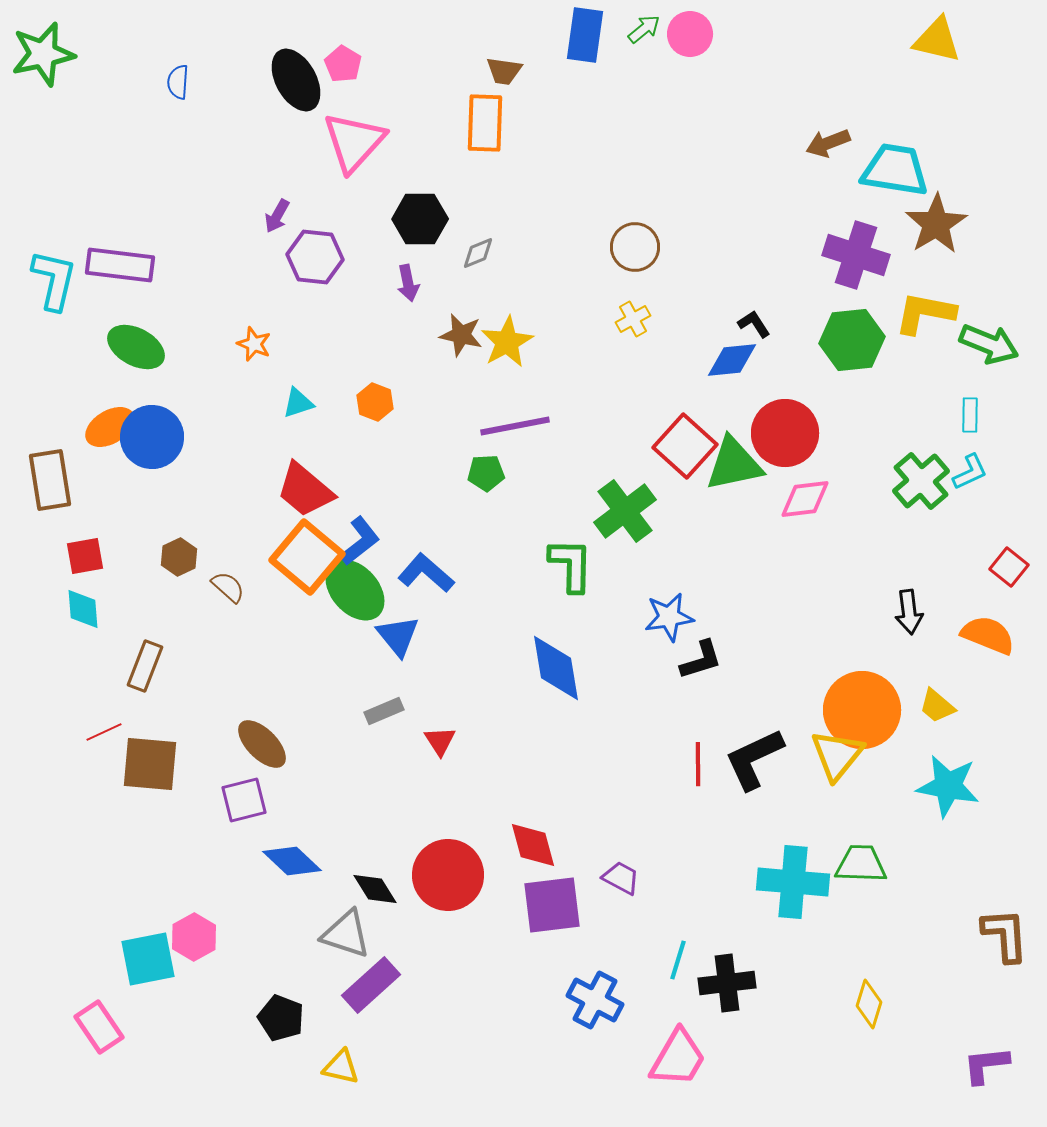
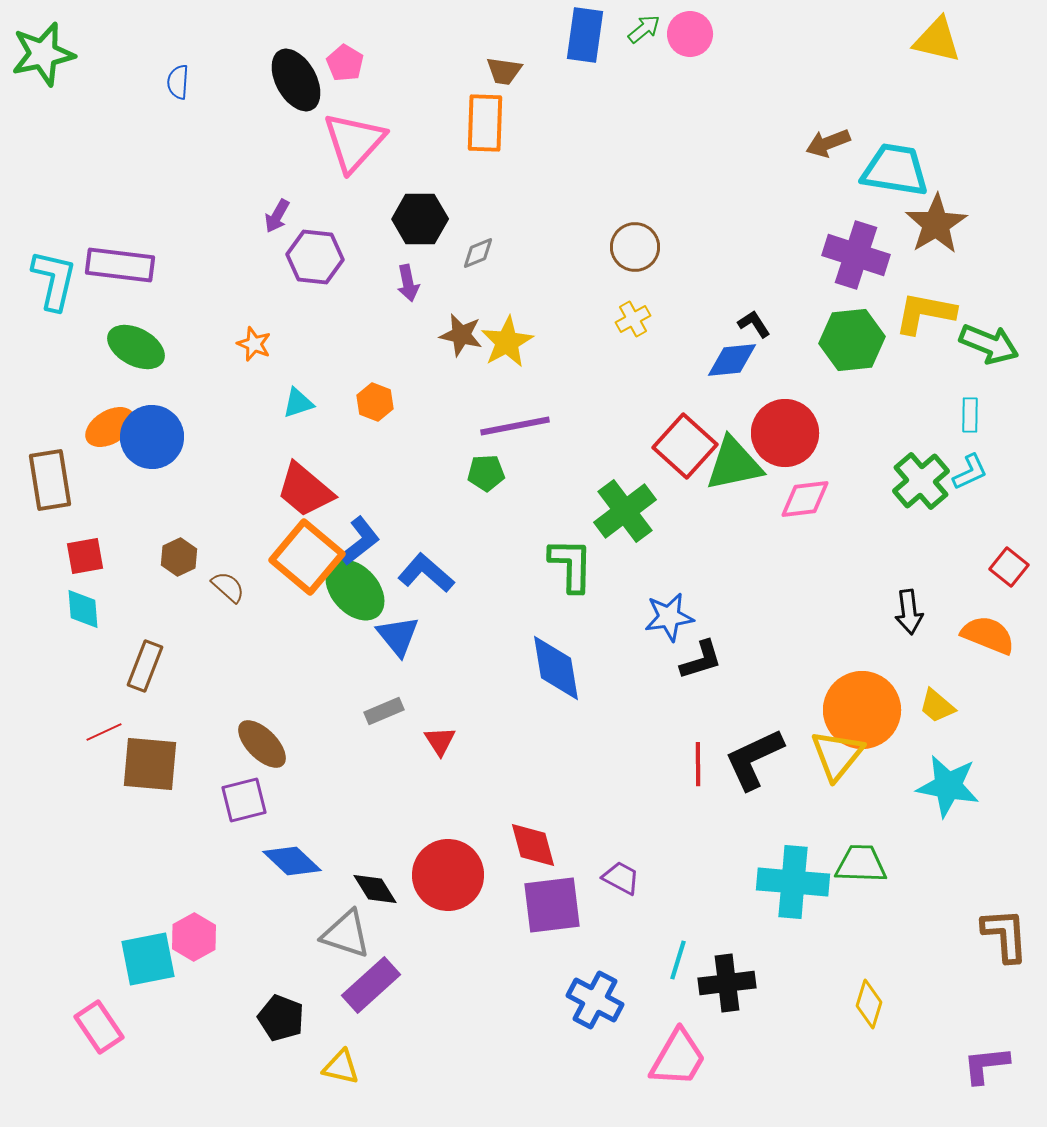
pink pentagon at (343, 64): moved 2 px right, 1 px up
